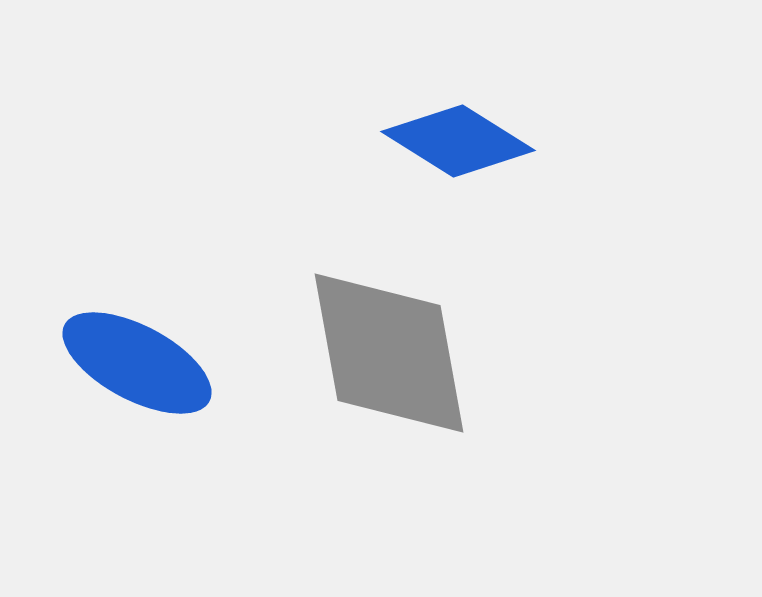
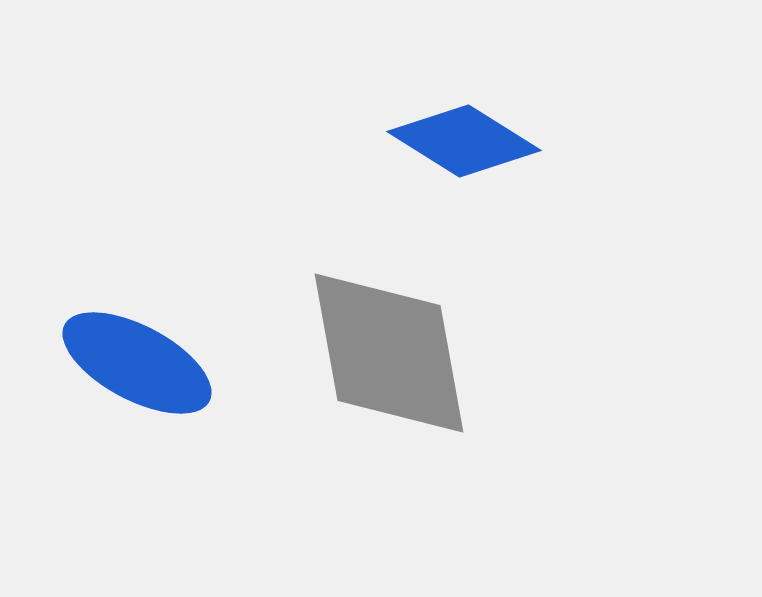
blue diamond: moved 6 px right
